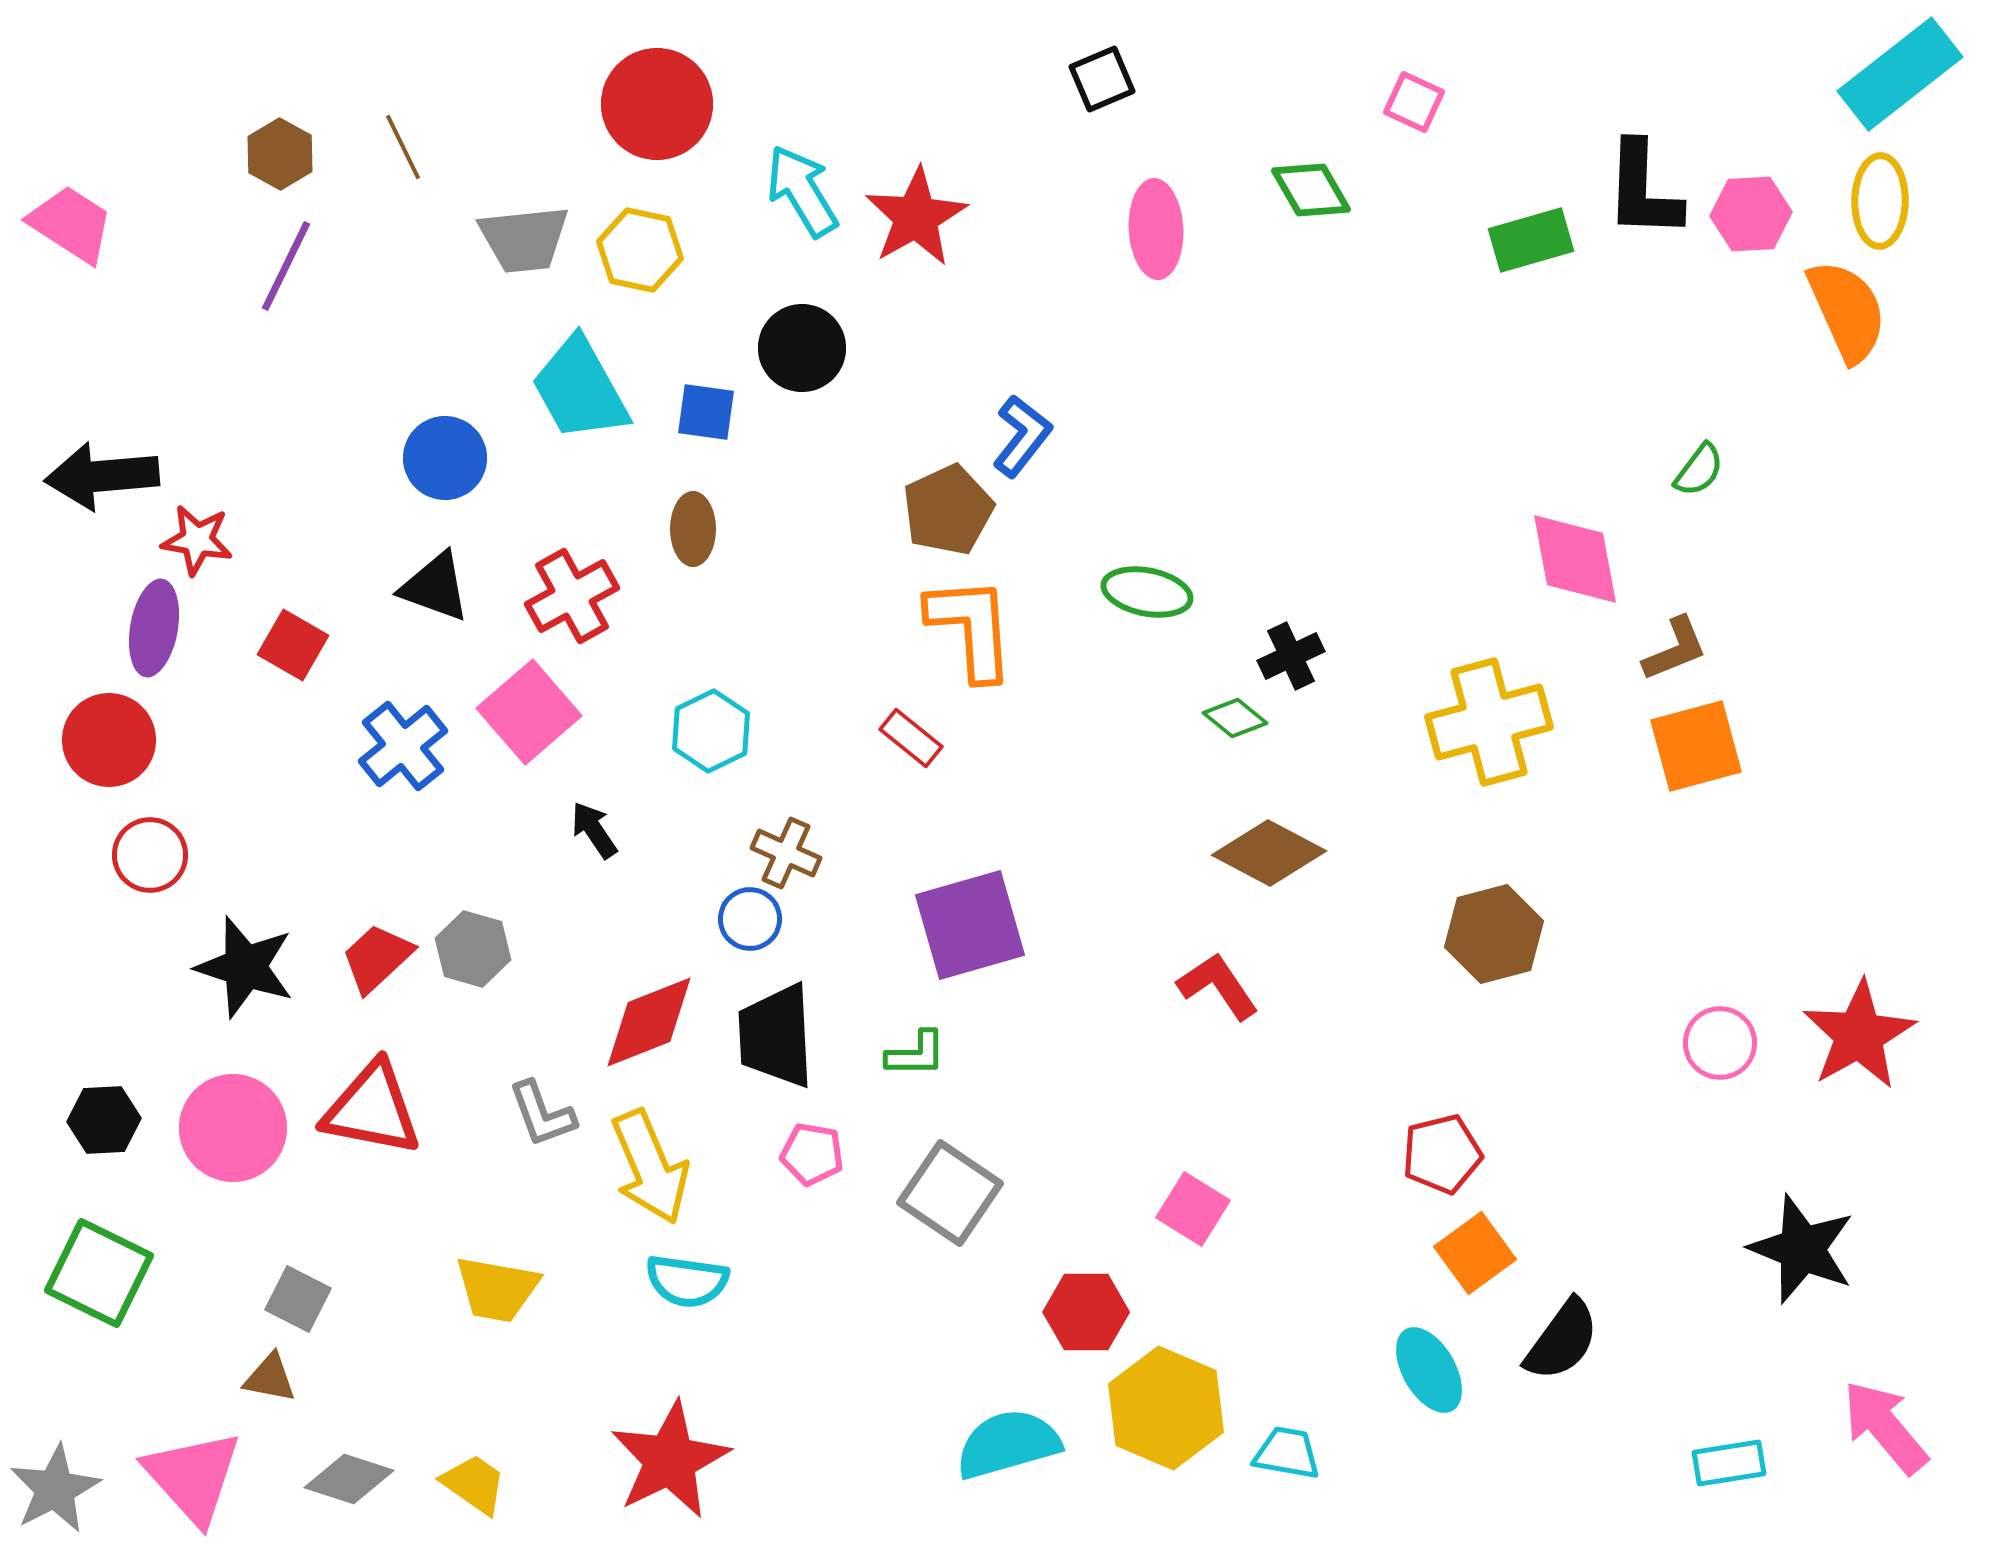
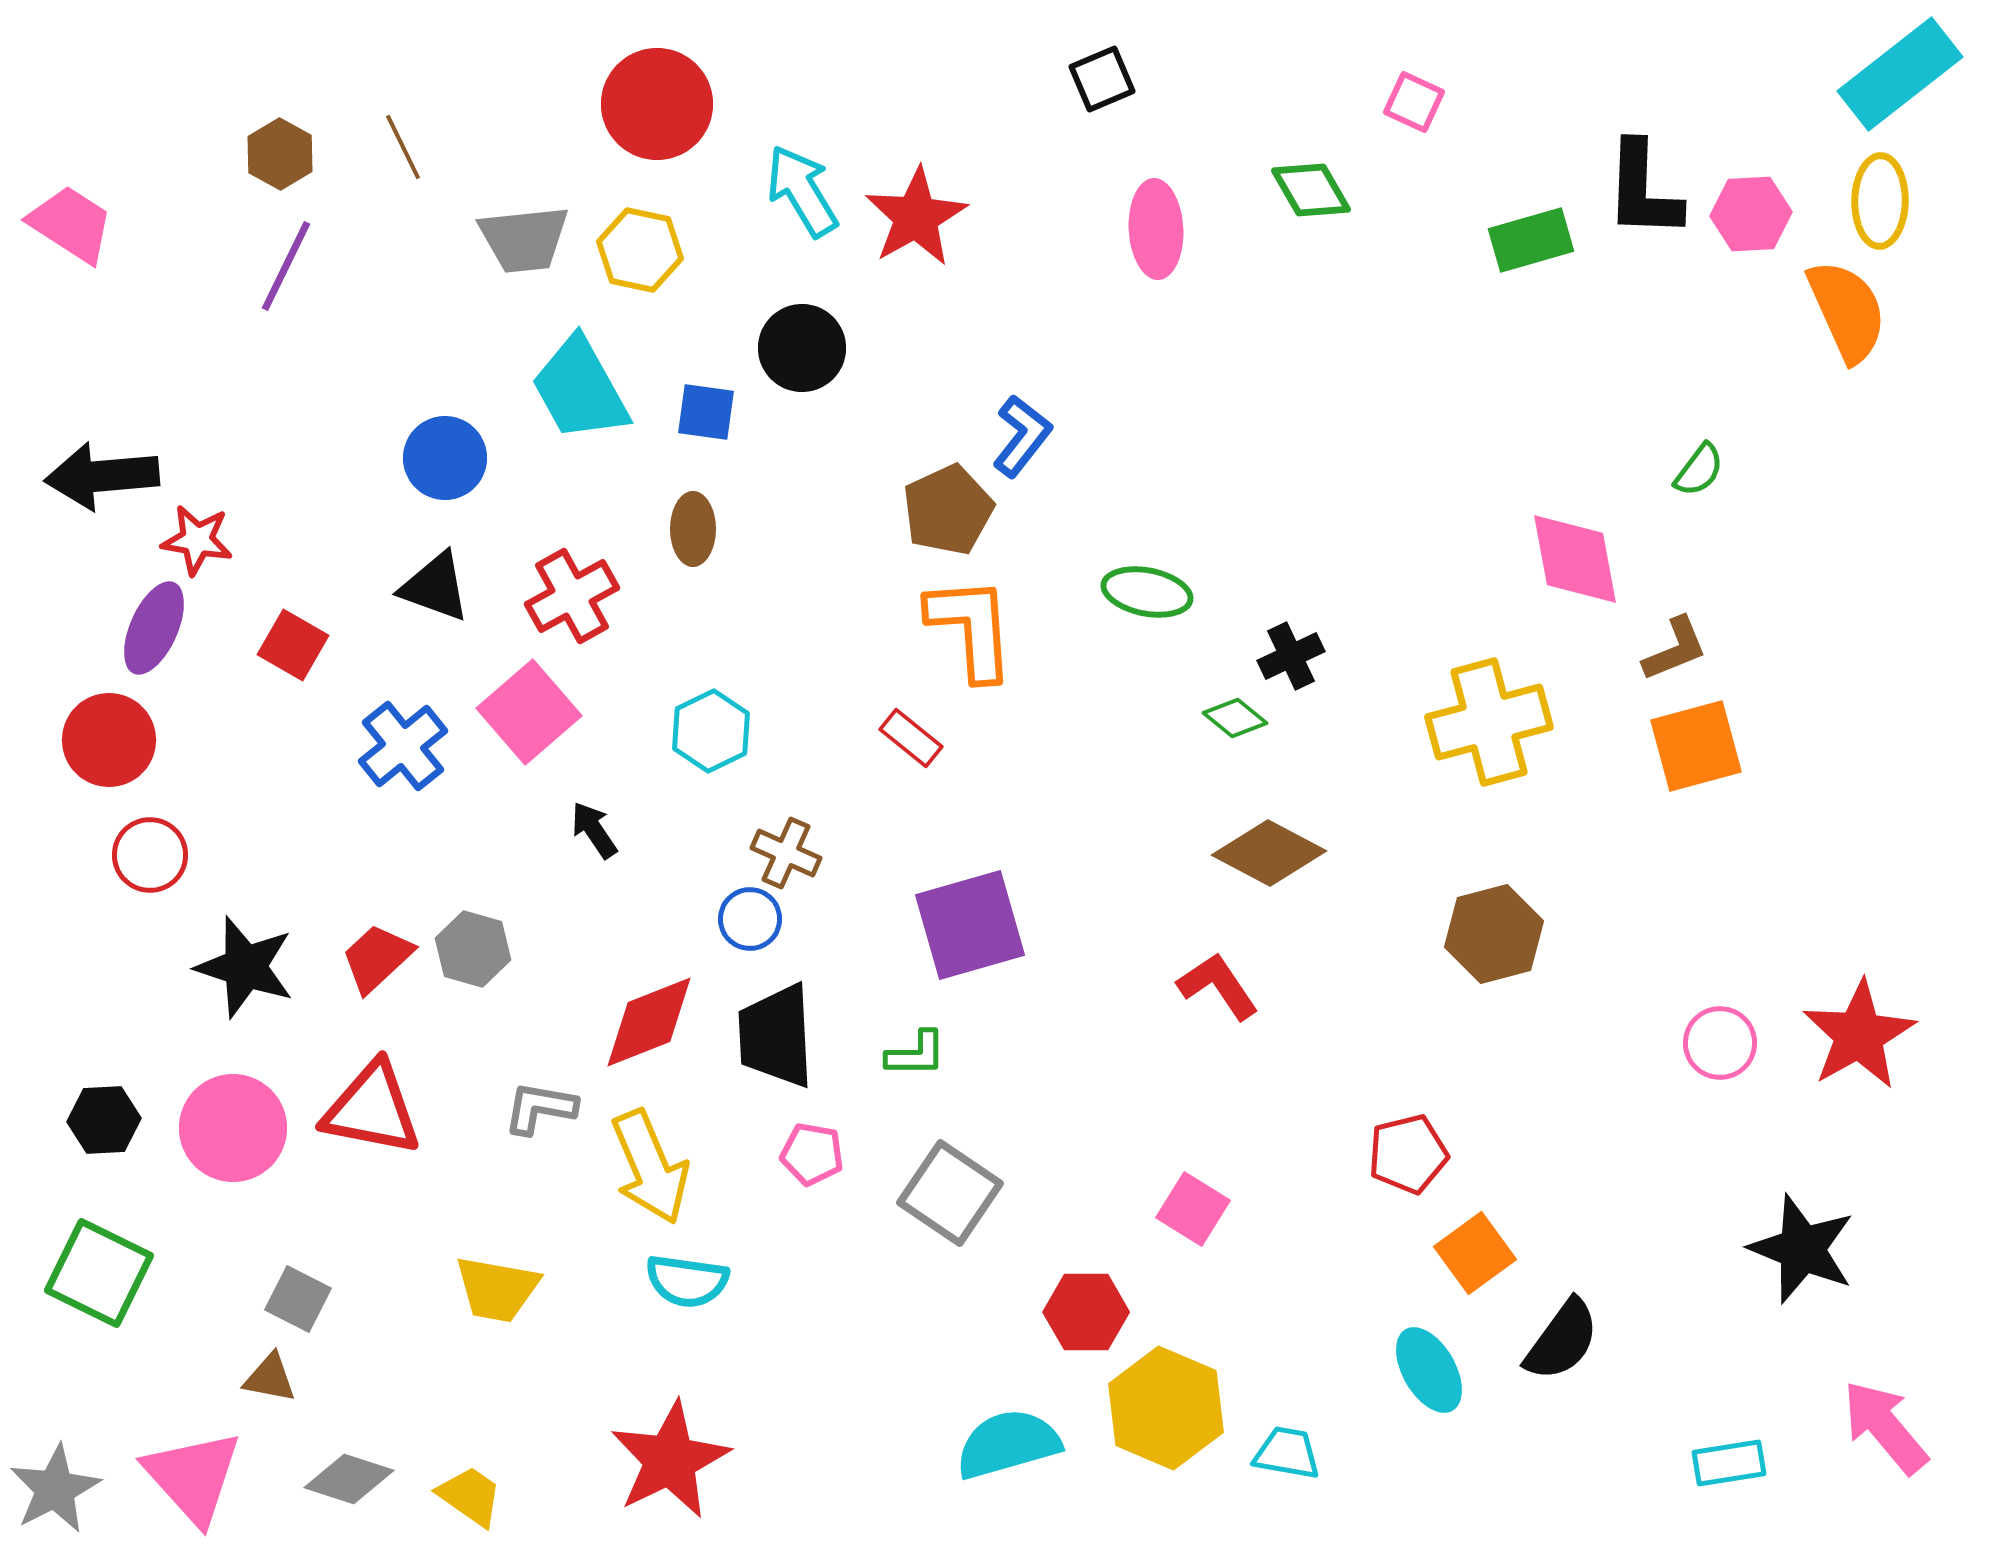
purple ellipse at (154, 628): rotated 14 degrees clockwise
gray L-shape at (542, 1114): moved 2 px left, 6 px up; rotated 120 degrees clockwise
red pentagon at (1442, 1154): moved 34 px left
yellow trapezoid at (474, 1484): moved 4 px left, 12 px down
